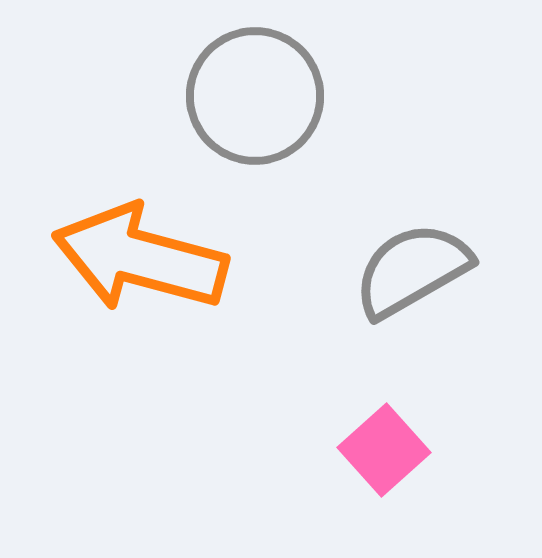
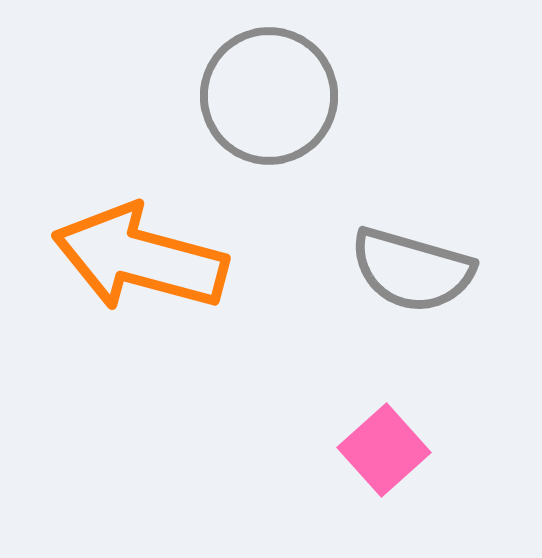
gray circle: moved 14 px right
gray semicircle: rotated 134 degrees counterclockwise
